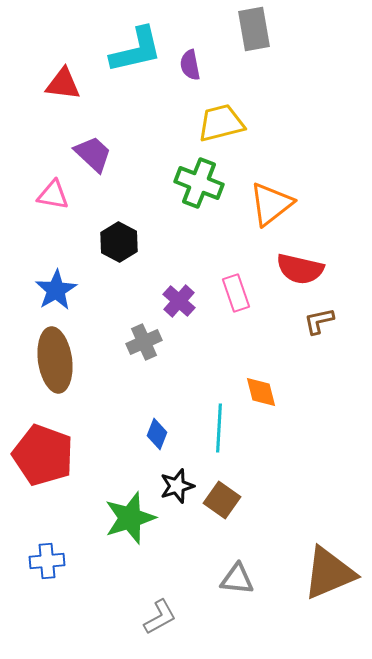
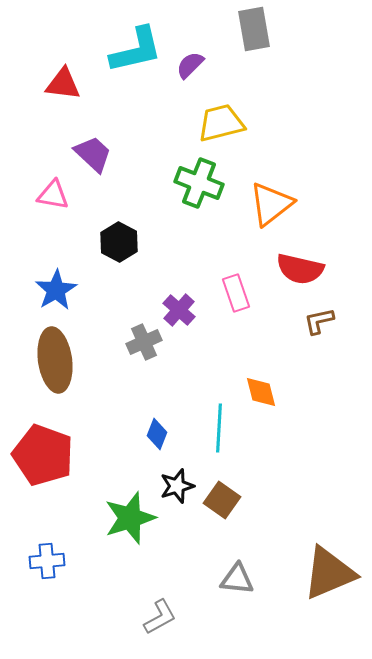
purple semicircle: rotated 56 degrees clockwise
purple cross: moved 9 px down
